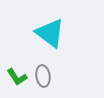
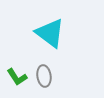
gray ellipse: moved 1 px right
